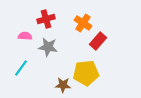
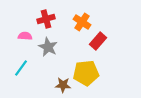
orange cross: moved 1 px left, 1 px up
gray star: rotated 18 degrees clockwise
